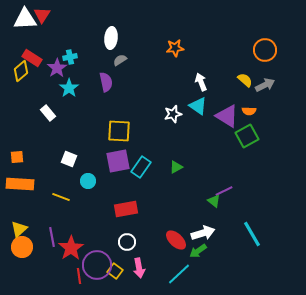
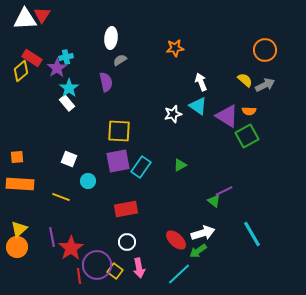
cyan cross at (70, 57): moved 4 px left
white rectangle at (48, 113): moved 19 px right, 10 px up
green triangle at (176, 167): moved 4 px right, 2 px up
orange circle at (22, 247): moved 5 px left
